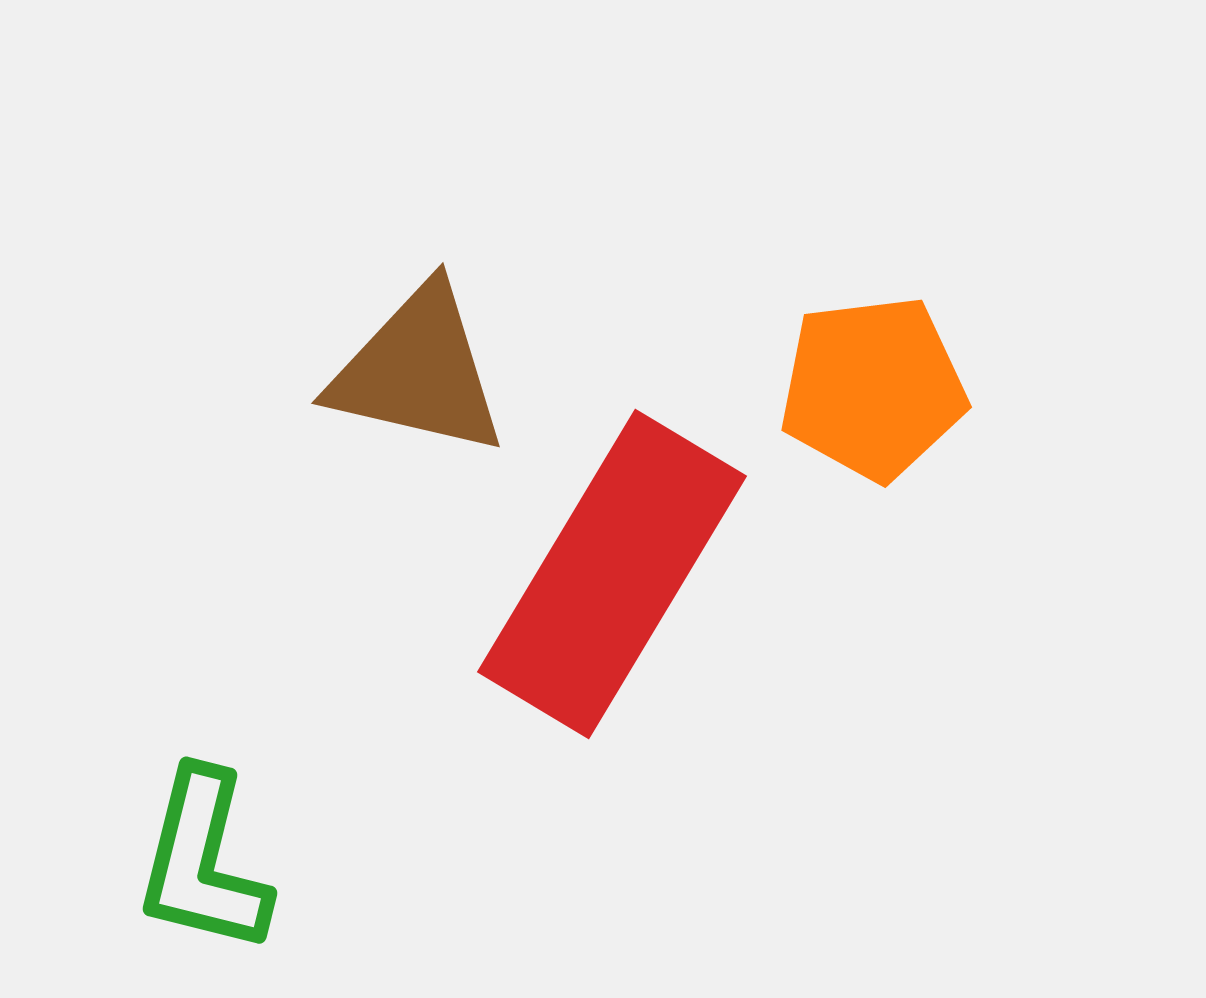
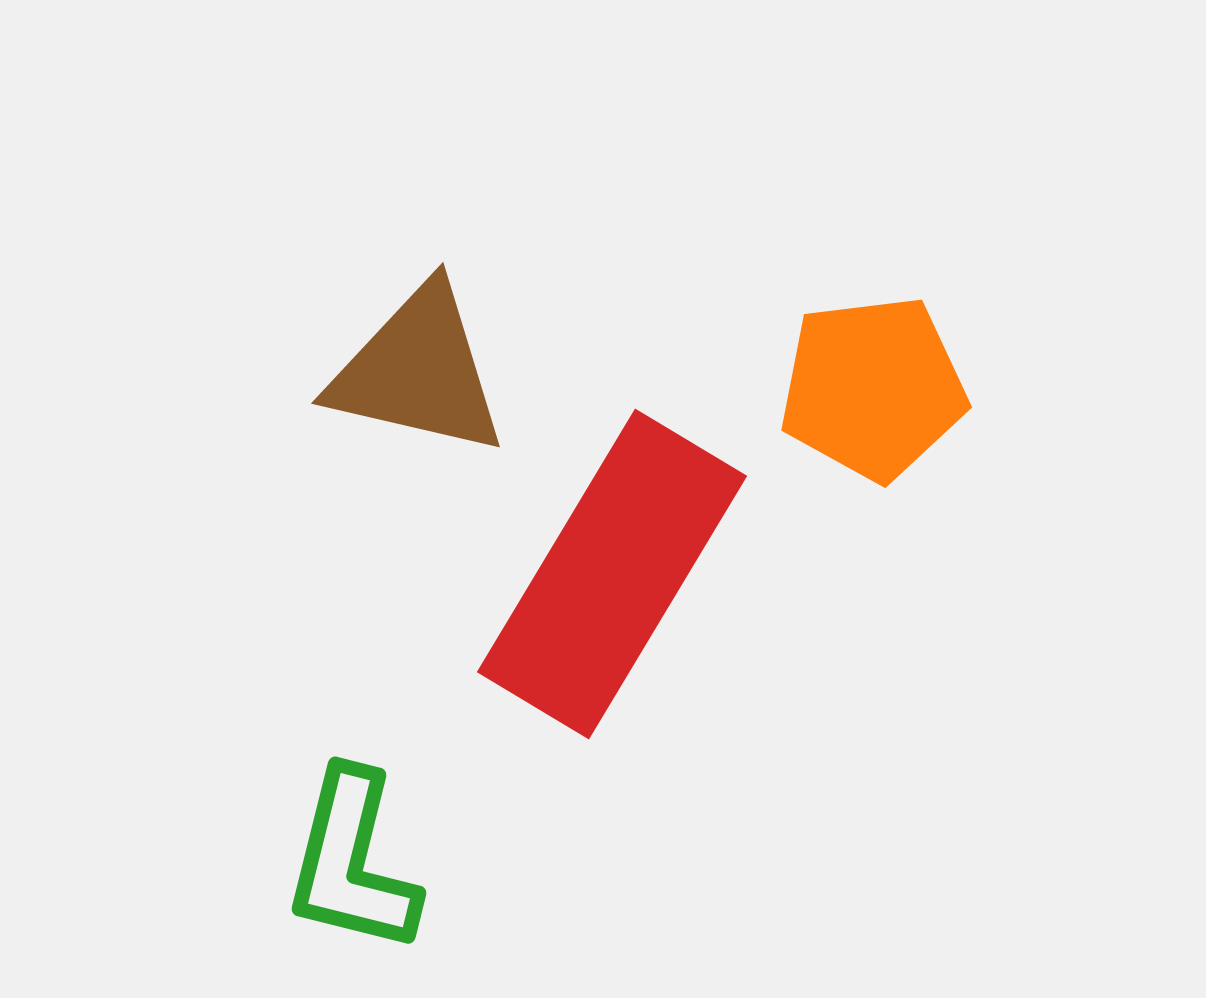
green L-shape: moved 149 px right
